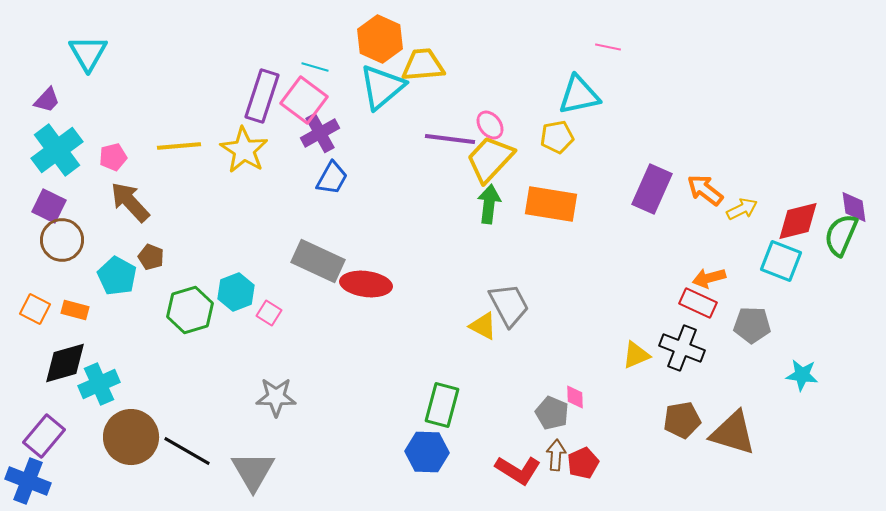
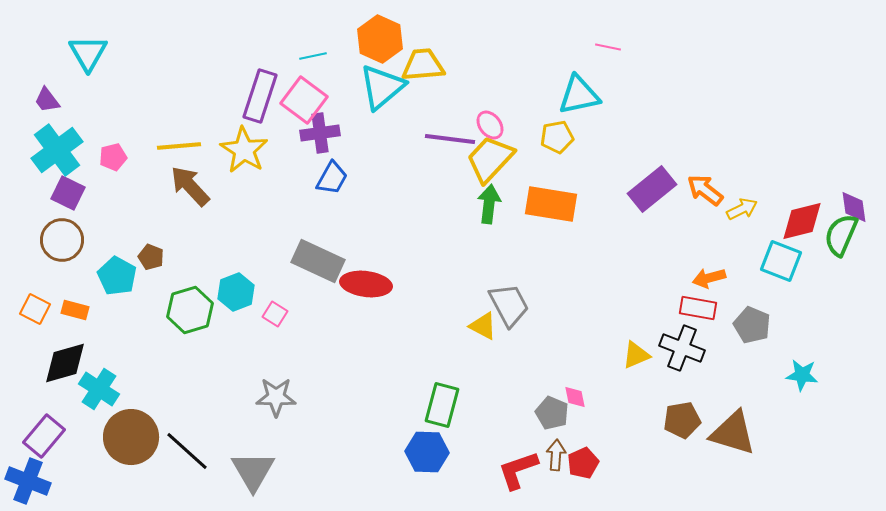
cyan line at (315, 67): moved 2 px left, 11 px up; rotated 28 degrees counterclockwise
purple rectangle at (262, 96): moved 2 px left
purple trapezoid at (47, 100): rotated 100 degrees clockwise
purple cross at (320, 133): rotated 21 degrees clockwise
purple rectangle at (652, 189): rotated 27 degrees clockwise
brown arrow at (130, 202): moved 60 px right, 16 px up
purple square at (49, 206): moved 19 px right, 13 px up
red diamond at (798, 221): moved 4 px right
red rectangle at (698, 303): moved 5 px down; rotated 15 degrees counterclockwise
pink square at (269, 313): moved 6 px right, 1 px down
gray pentagon at (752, 325): rotated 21 degrees clockwise
cyan cross at (99, 384): moved 5 px down; rotated 33 degrees counterclockwise
pink diamond at (575, 397): rotated 10 degrees counterclockwise
black line at (187, 451): rotated 12 degrees clockwise
red L-shape at (518, 470): rotated 129 degrees clockwise
